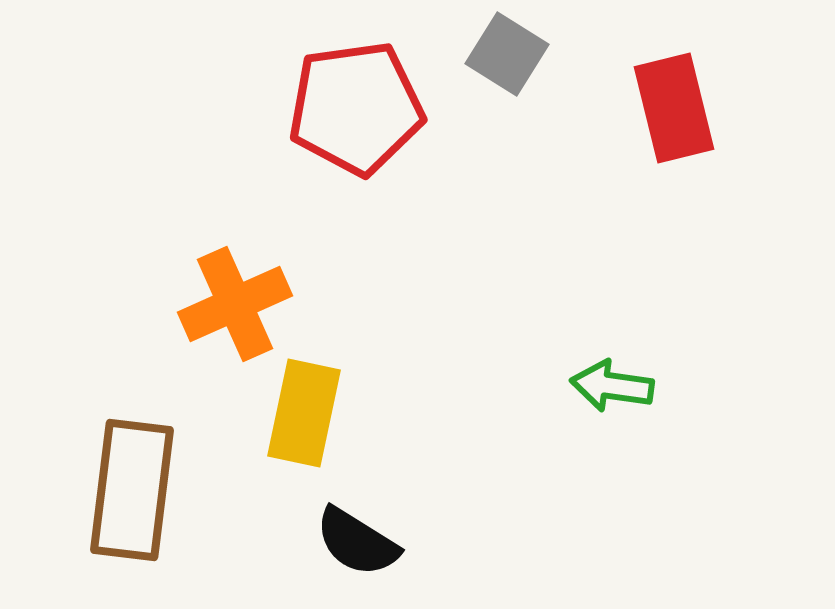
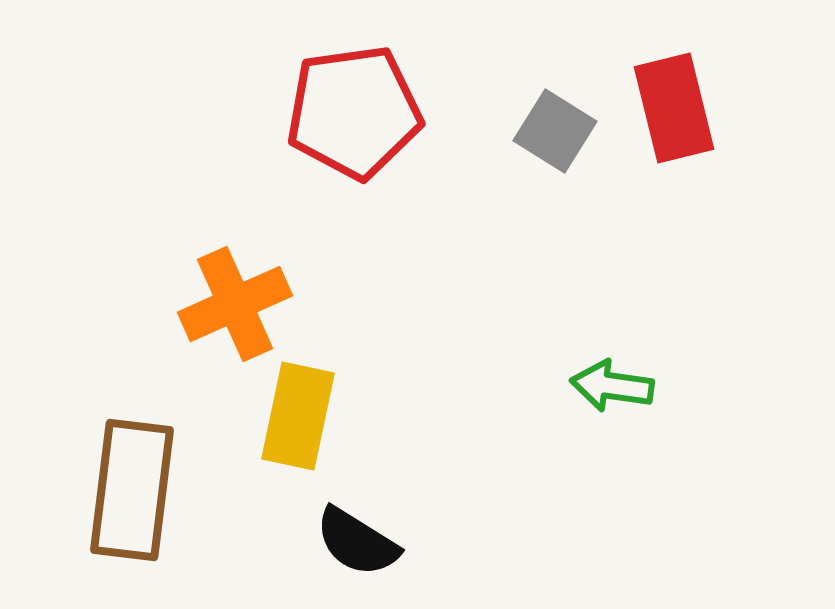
gray square: moved 48 px right, 77 px down
red pentagon: moved 2 px left, 4 px down
yellow rectangle: moved 6 px left, 3 px down
